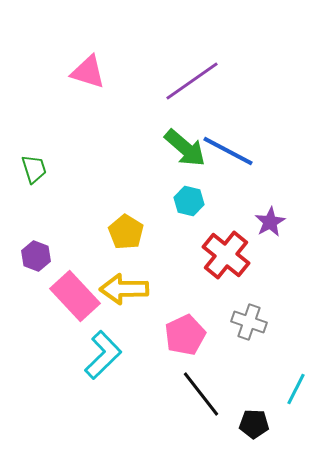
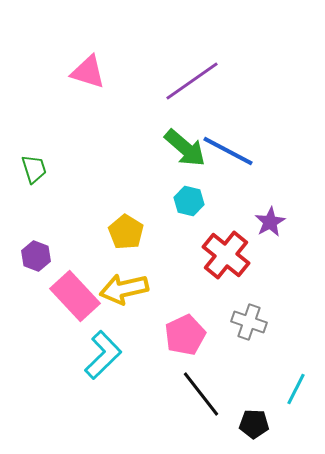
yellow arrow: rotated 12 degrees counterclockwise
